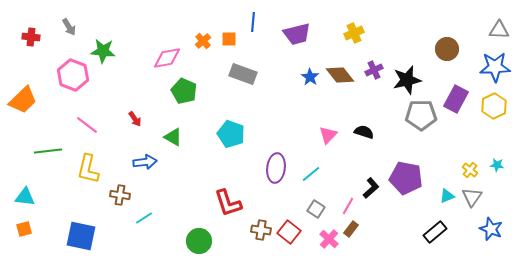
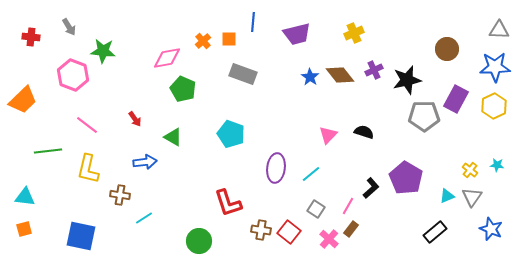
green pentagon at (184, 91): moved 1 px left, 2 px up
gray pentagon at (421, 115): moved 3 px right, 1 px down
purple pentagon at (406, 178): rotated 20 degrees clockwise
